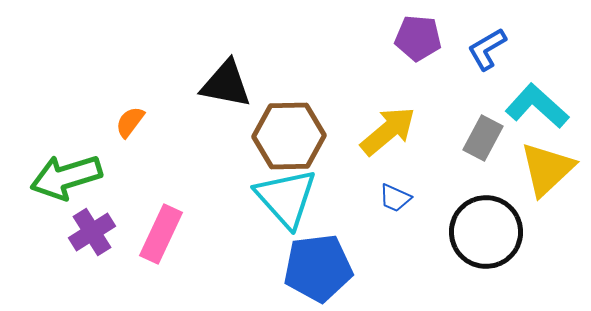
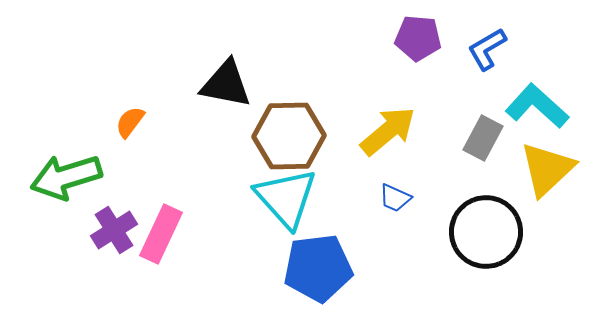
purple cross: moved 22 px right, 2 px up
